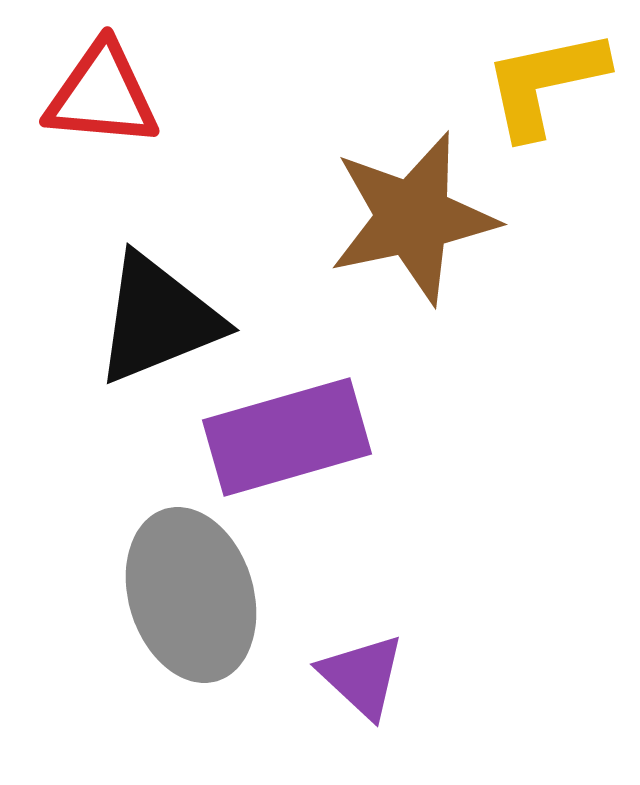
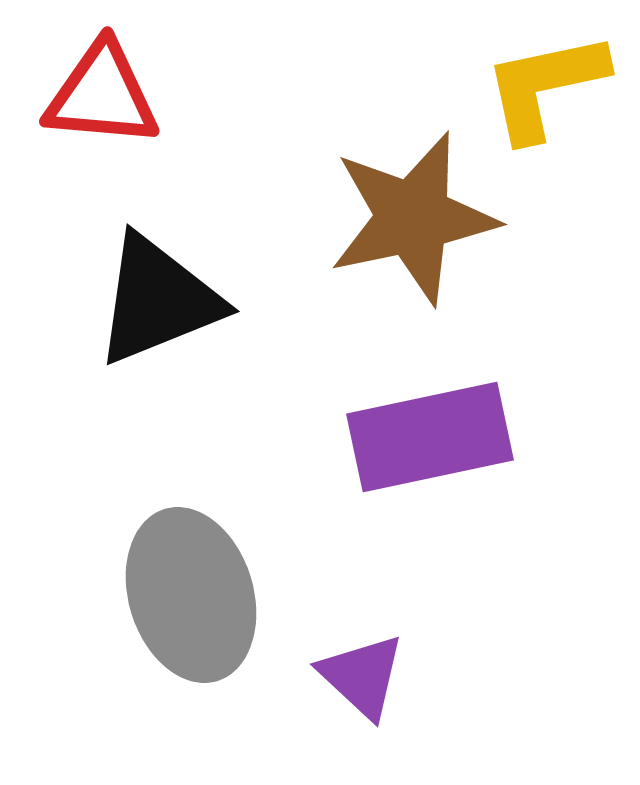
yellow L-shape: moved 3 px down
black triangle: moved 19 px up
purple rectangle: moved 143 px right; rotated 4 degrees clockwise
